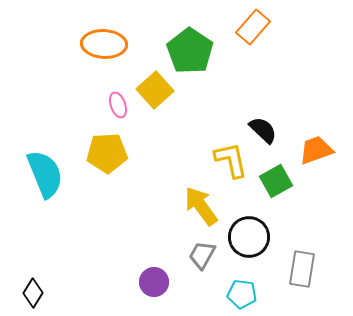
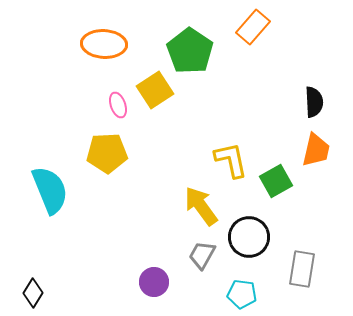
yellow square: rotated 9 degrees clockwise
black semicircle: moved 51 px right, 28 px up; rotated 44 degrees clockwise
orange trapezoid: rotated 123 degrees clockwise
cyan semicircle: moved 5 px right, 16 px down
